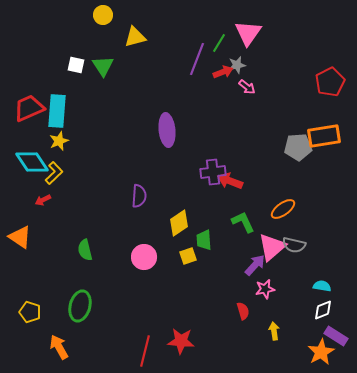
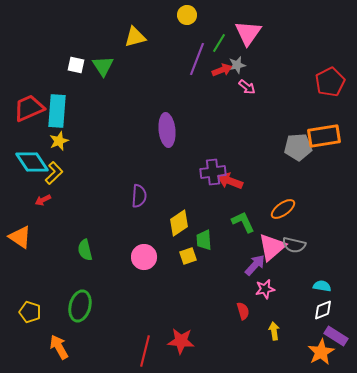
yellow circle at (103, 15): moved 84 px right
red arrow at (223, 72): moved 1 px left, 2 px up
